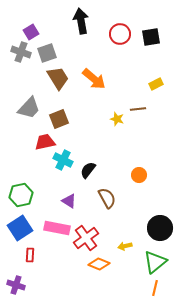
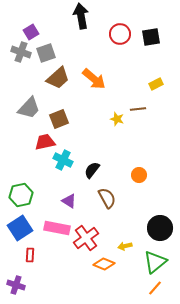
black arrow: moved 5 px up
gray square: moved 1 px left
brown trapezoid: rotated 80 degrees clockwise
black semicircle: moved 4 px right
orange diamond: moved 5 px right
orange line: rotated 28 degrees clockwise
